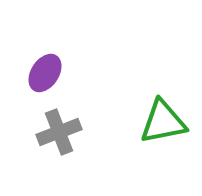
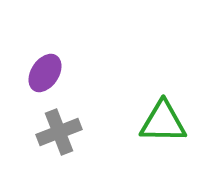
green triangle: rotated 12 degrees clockwise
